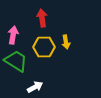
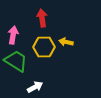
yellow arrow: rotated 112 degrees clockwise
